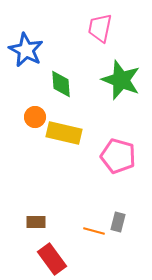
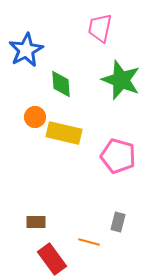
blue star: rotated 16 degrees clockwise
orange line: moved 5 px left, 11 px down
